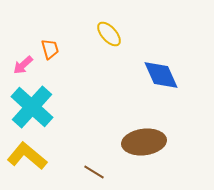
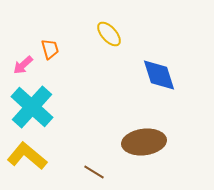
blue diamond: moved 2 px left; rotated 6 degrees clockwise
